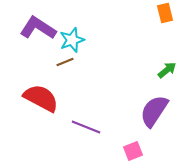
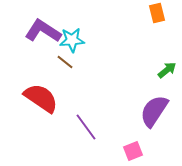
orange rectangle: moved 8 px left
purple L-shape: moved 5 px right, 3 px down
cyan star: rotated 15 degrees clockwise
brown line: rotated 60 degrees clockwise
red semicircle: rotated 6 degrees clockwise
purple line: rotated 32 degrees clockwise
